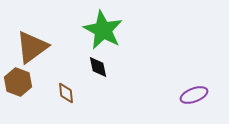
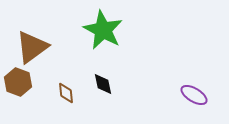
black diamond: moved 5 px right, 17 px down
purple ellipse: rotated 52 degrees clockwise
